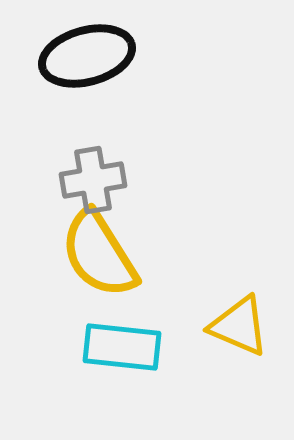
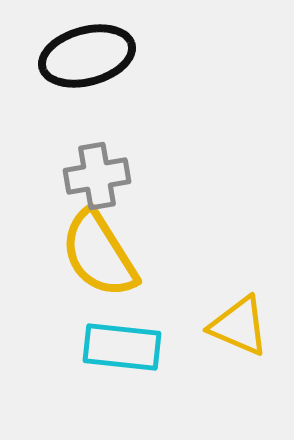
gray cross: moved 4 px right, 4 px up
